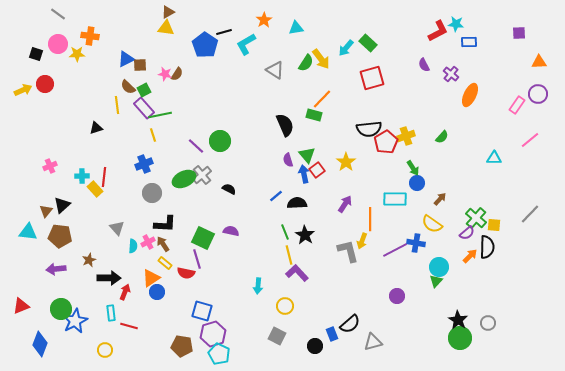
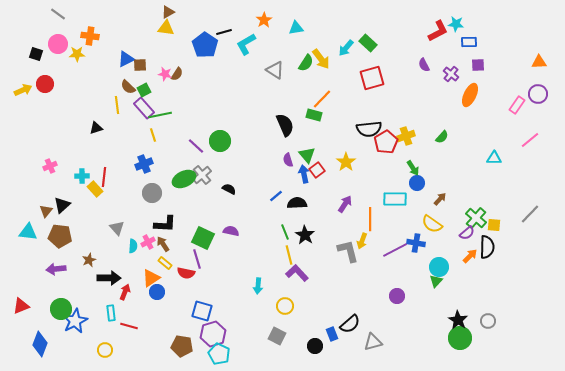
purple square at (519, 33): moved 41 px left, 32 px down
gray circle at (488, 323): moved 2 px up
